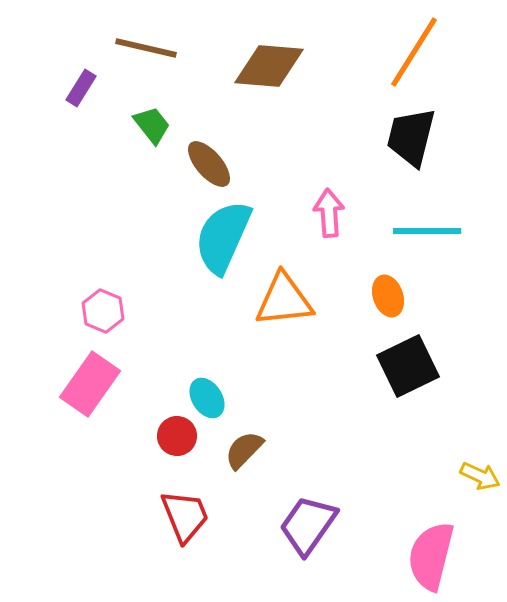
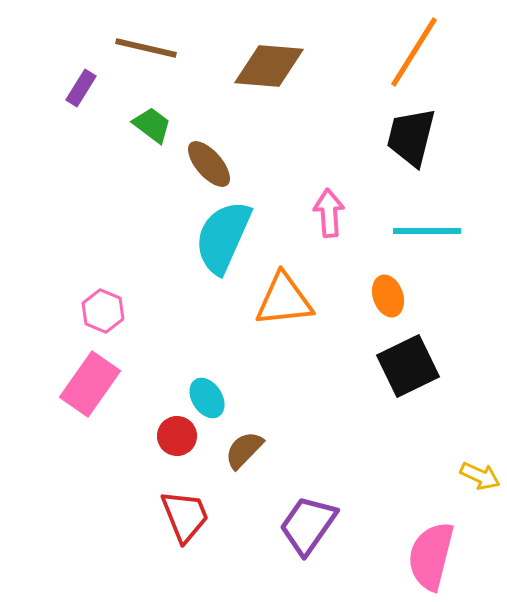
green trapezoid: rotated 15 degrees counterclockwise
